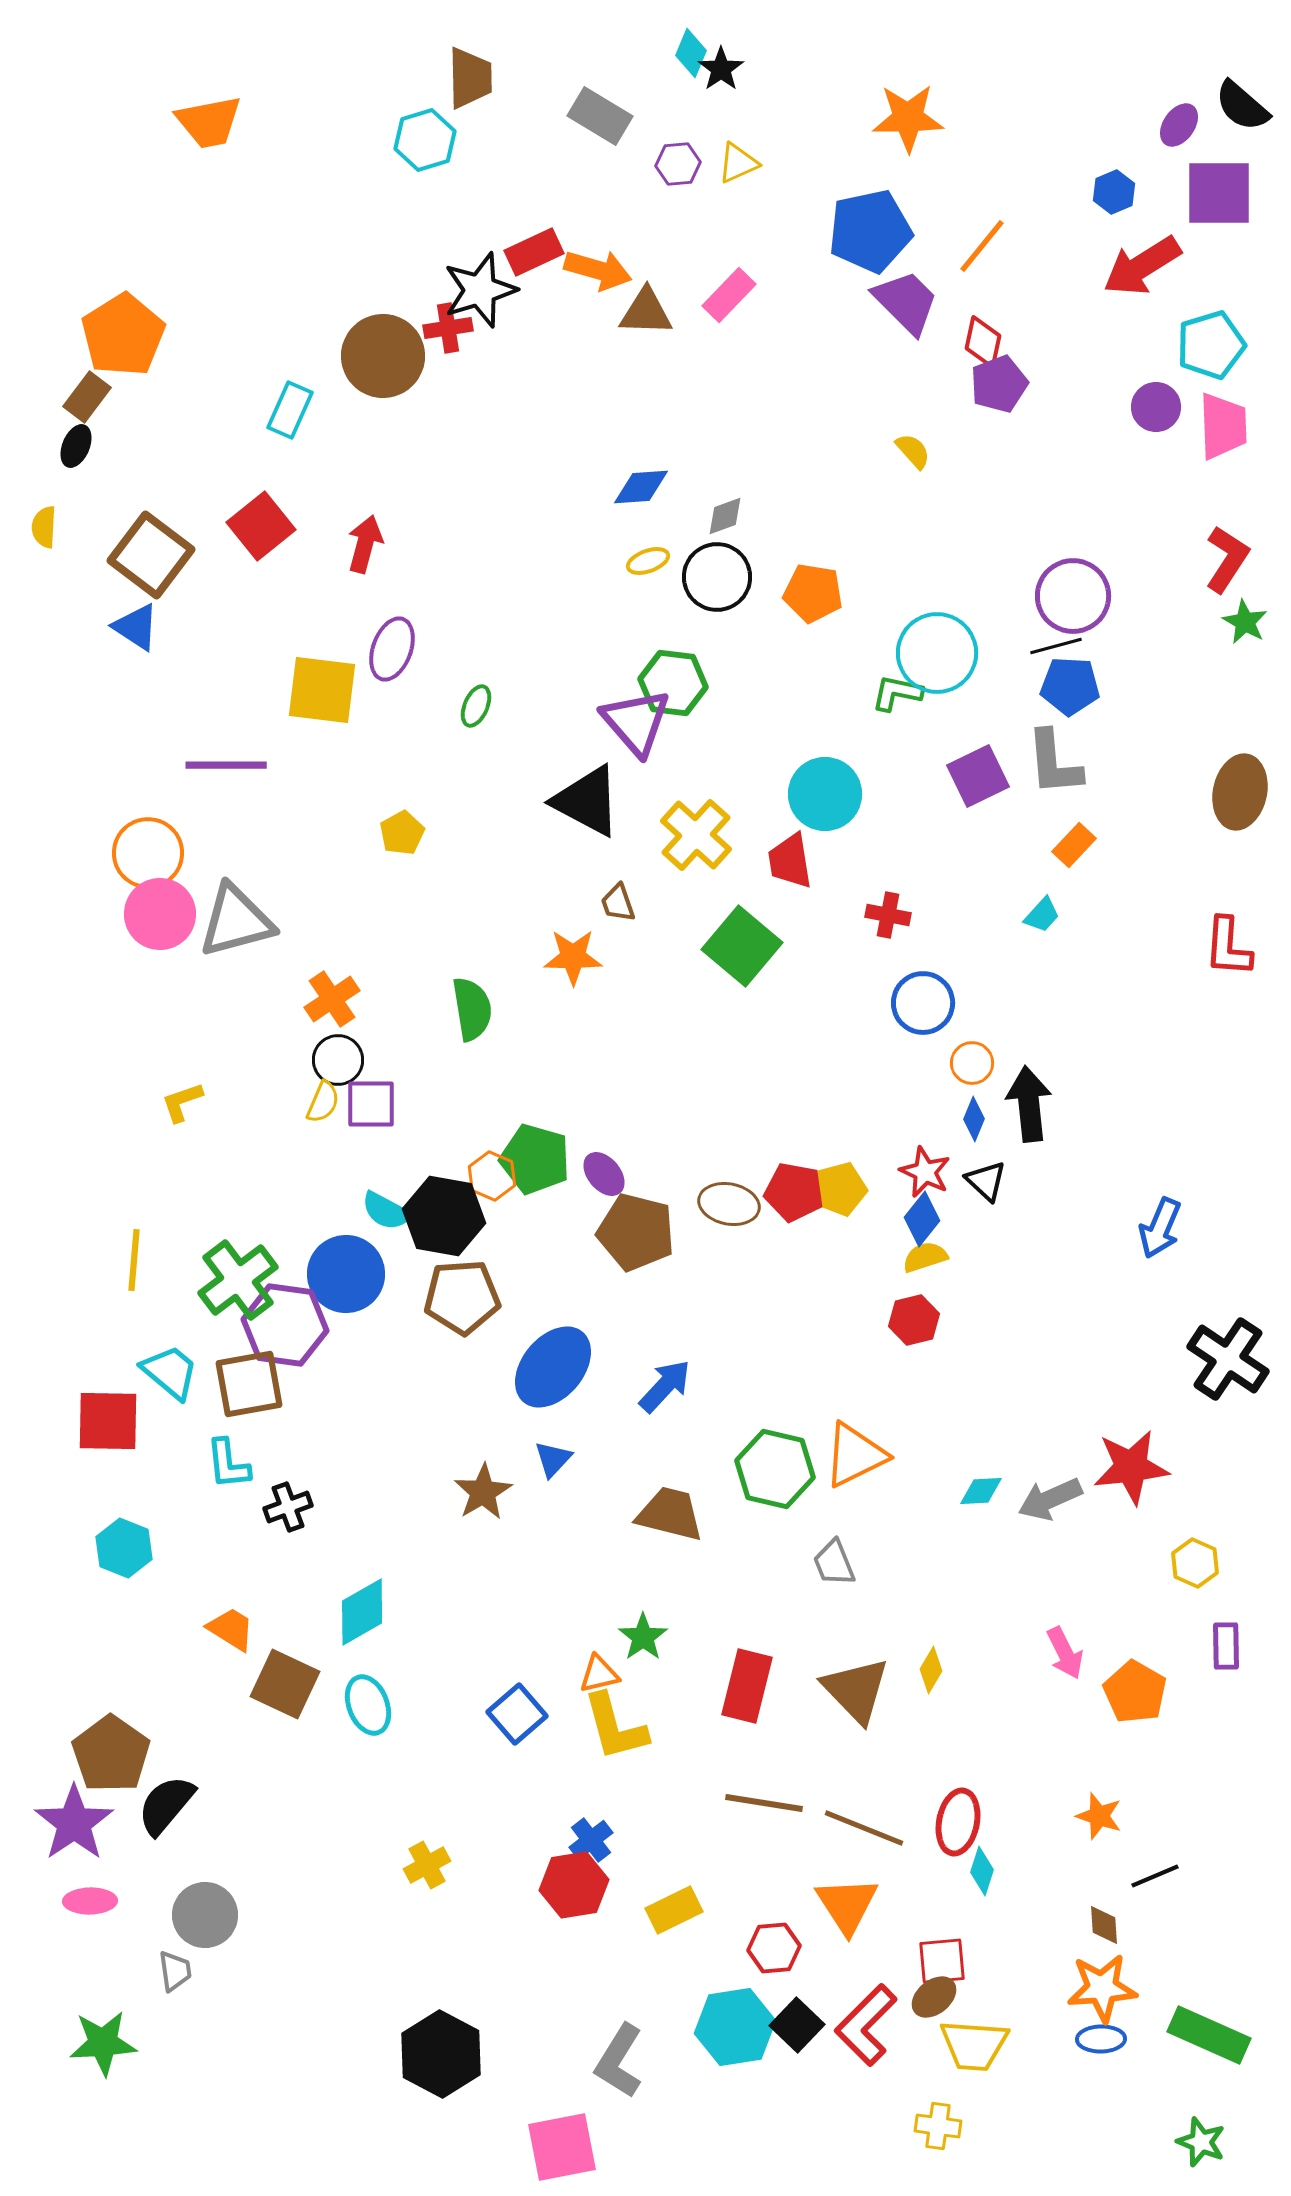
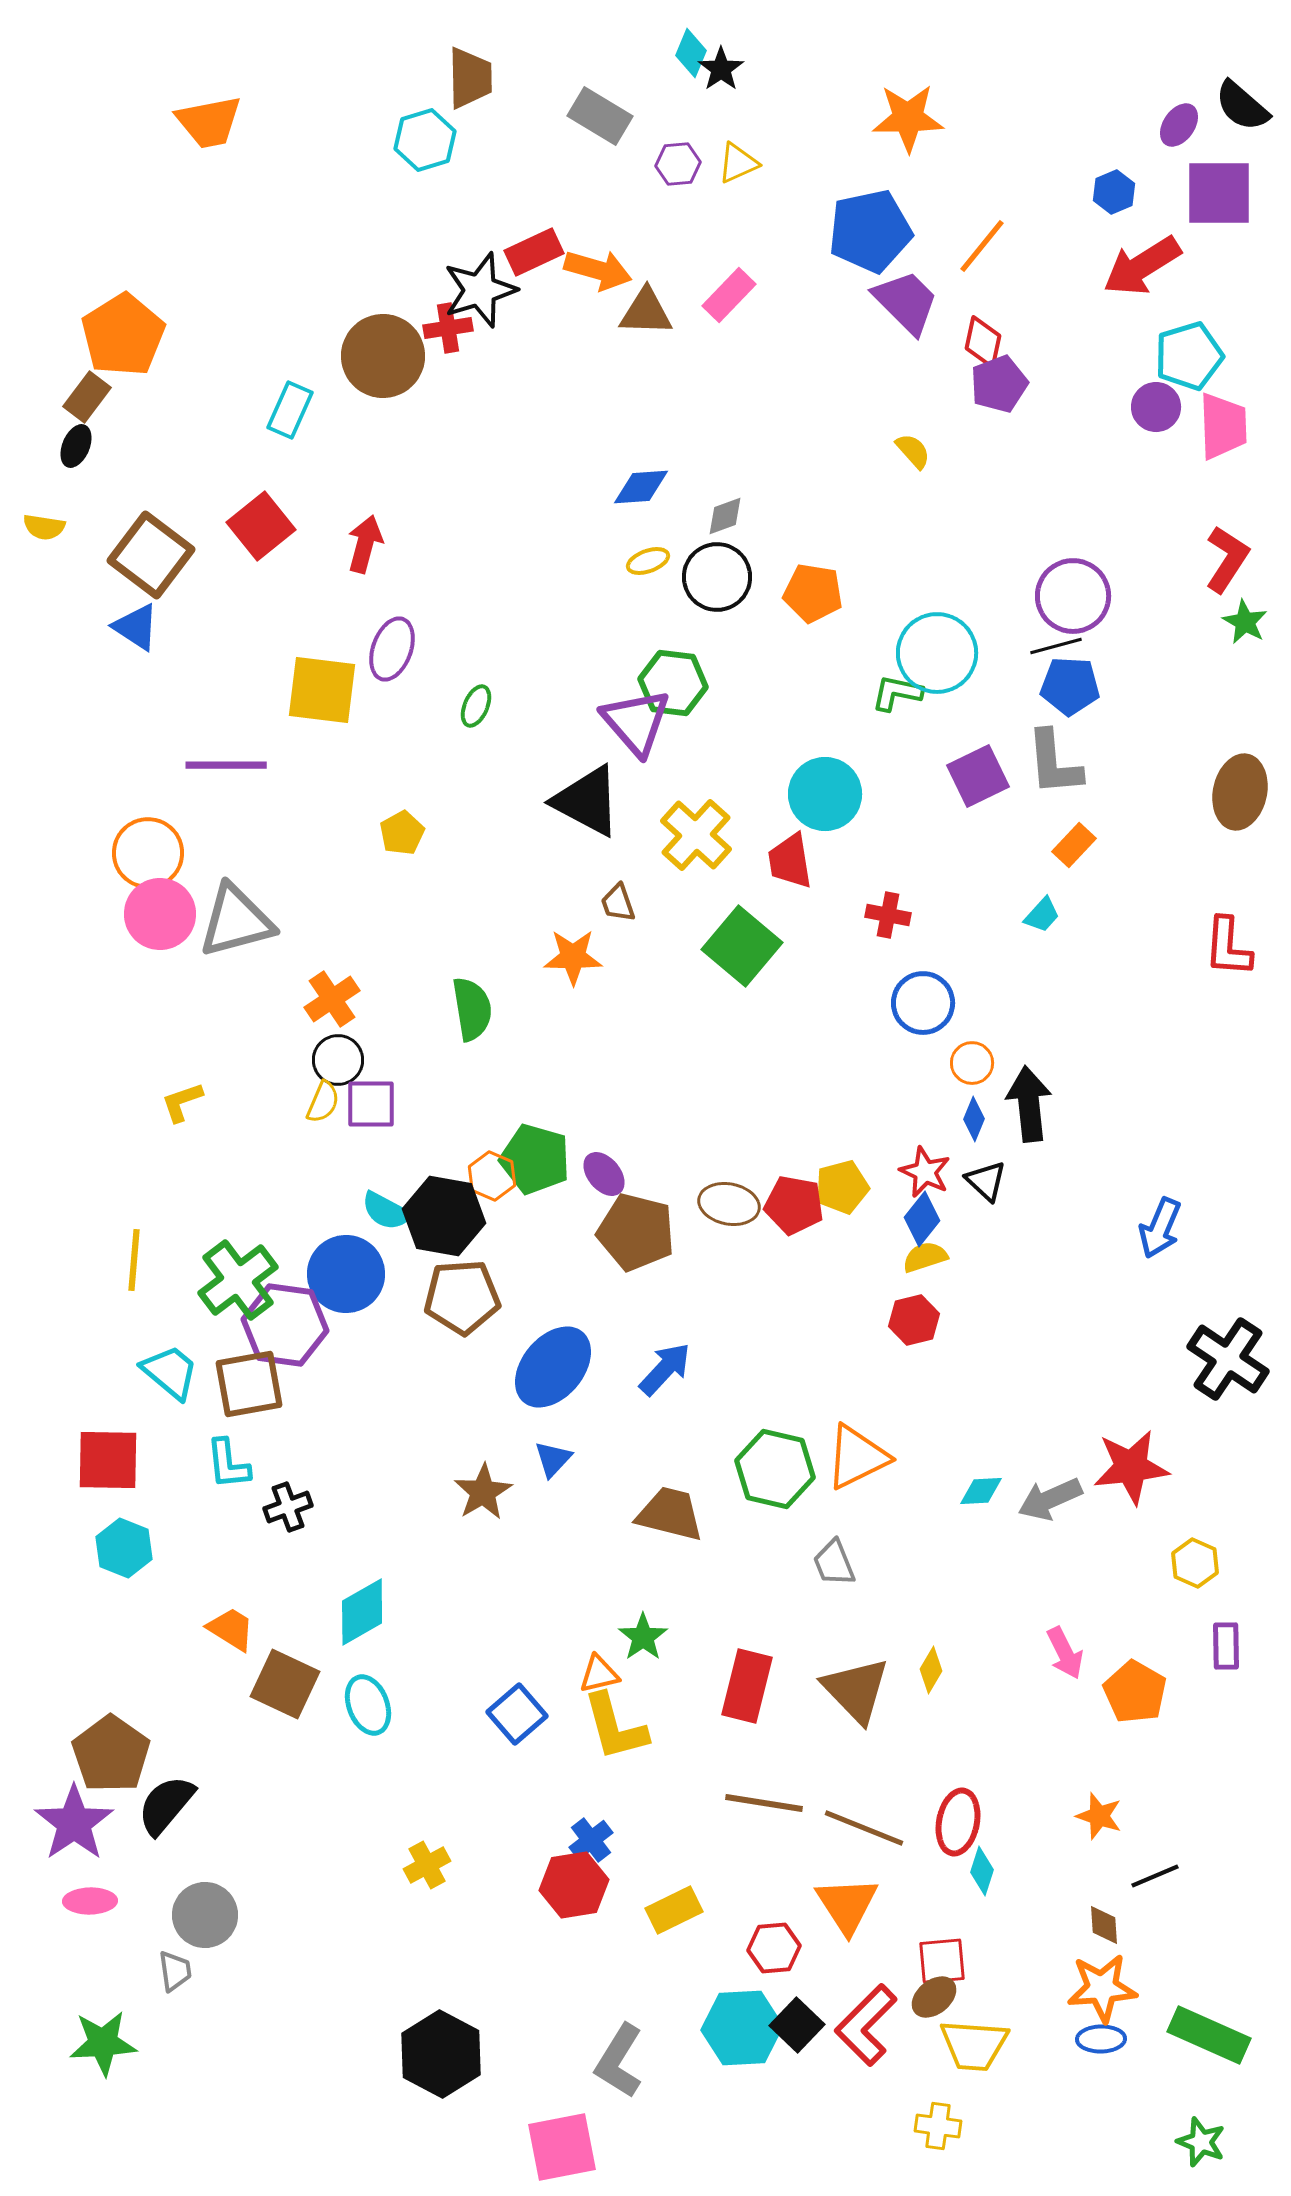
cyan pentagon at (1211, 345): moved 22 px left, 11 px down
yellow semicircle at (44, 527): rotated 84 degrees counterclockwise
yellow pentagon at (840, 1189): moved 2 px right, 2 px up
red pentagon at (794, 1192): moved 13 px down
blue arrow at (665, 1386): moved 17 px up
red square at (108, 1421): moved 39 px down
orange triangle at (855, 1455): moved 2 px right, 2 px down
cyan hexagon at (735, 2027): moved 7 px right, 1 px down; rotated 6 degrees clockwise
